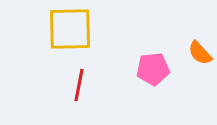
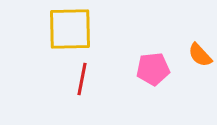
orange semicircle: moved 2 px down
red line: moved 3 px right, 6 px up
